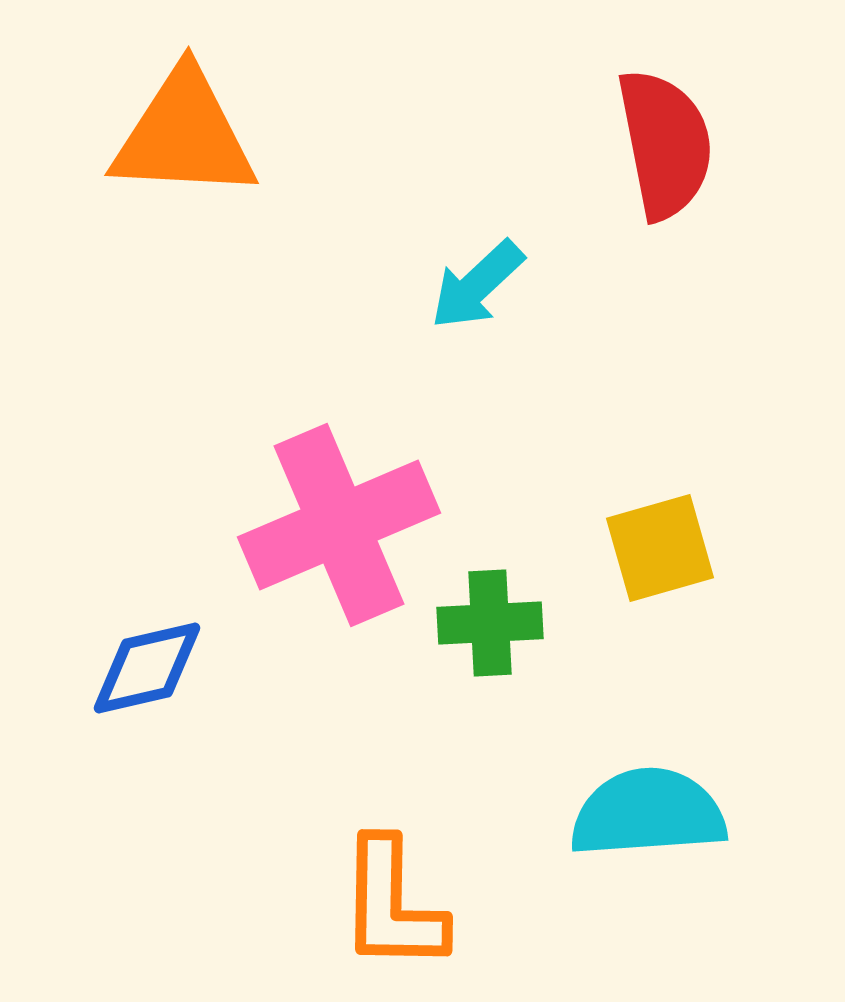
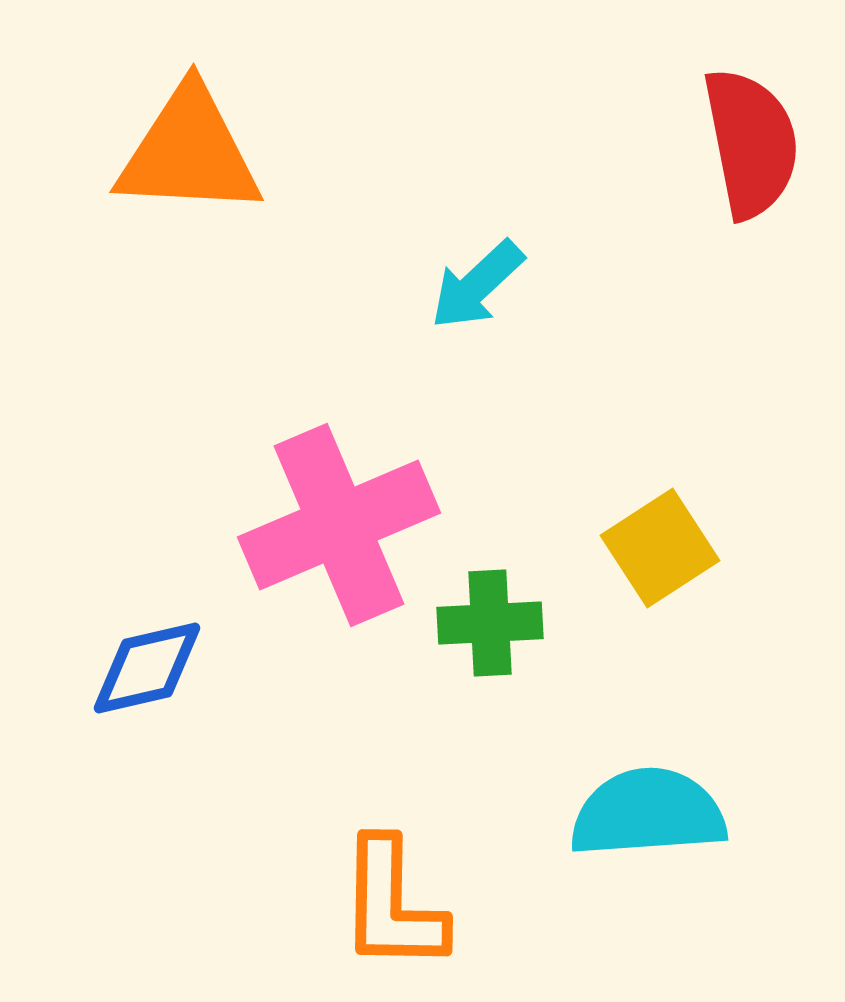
orange triangle: moved 5 px right, 17 px down
red semicircle: moved 86 px right, 1 px up
yellow square: rotated 17 degrees counterclockwise
